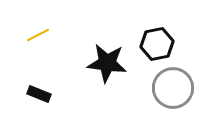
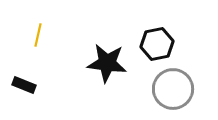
yellow line: rotated 50 degrees counterclockwise
gray circle: moved 1 px down
black rectangle: moved 15 px left, 9 px up
